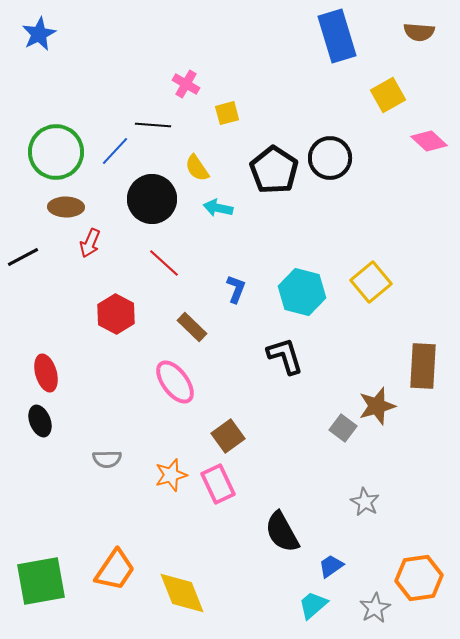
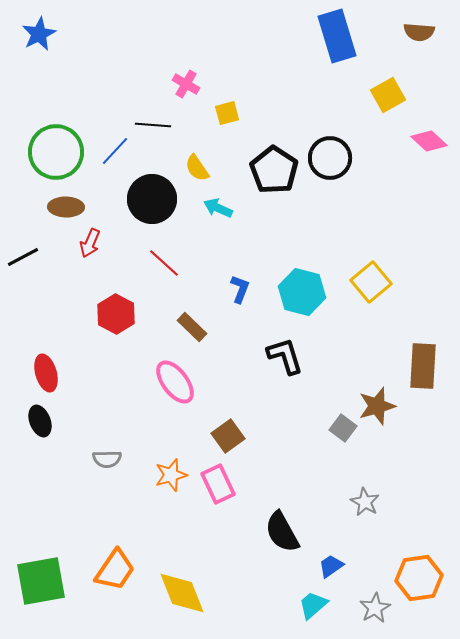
cyan arrow at (218, 208): rotated 12 degrees clockwise
blue L-shape at (236, 289): moved 4 px right
